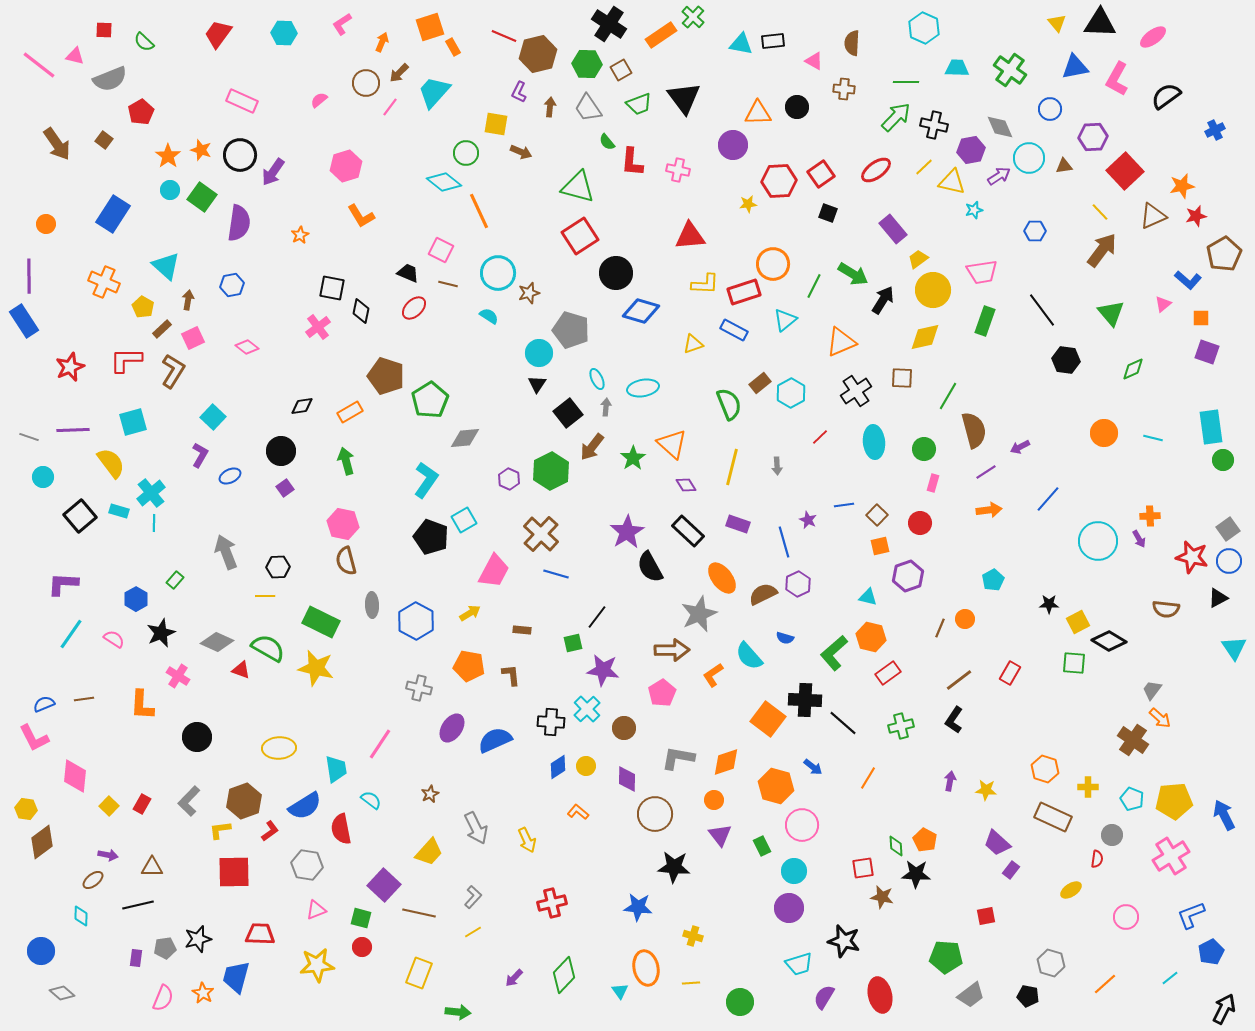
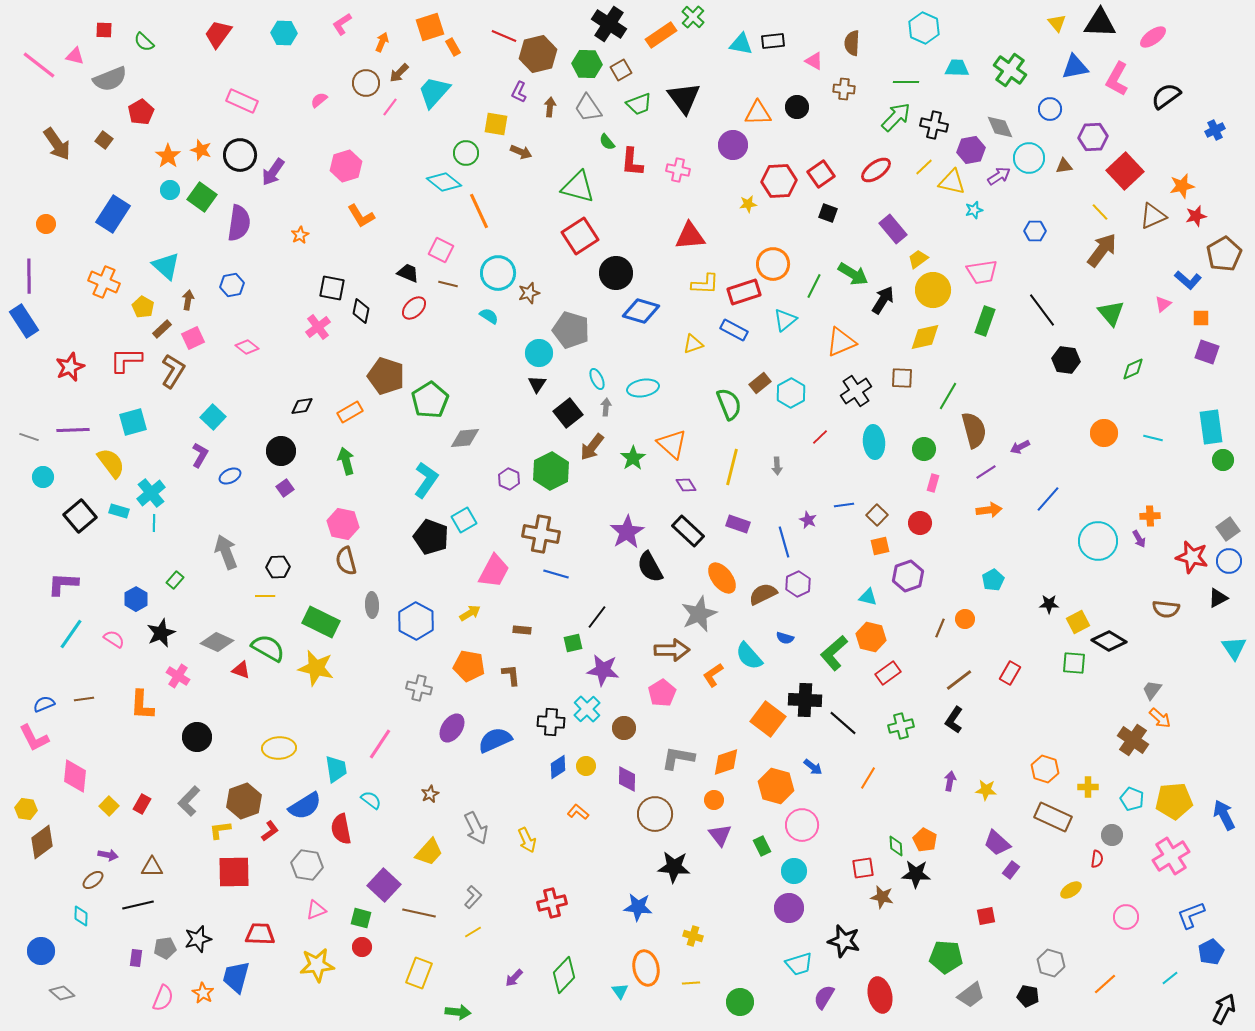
brown cross at (541, 534): rotated 33 degrees counterclockwise
